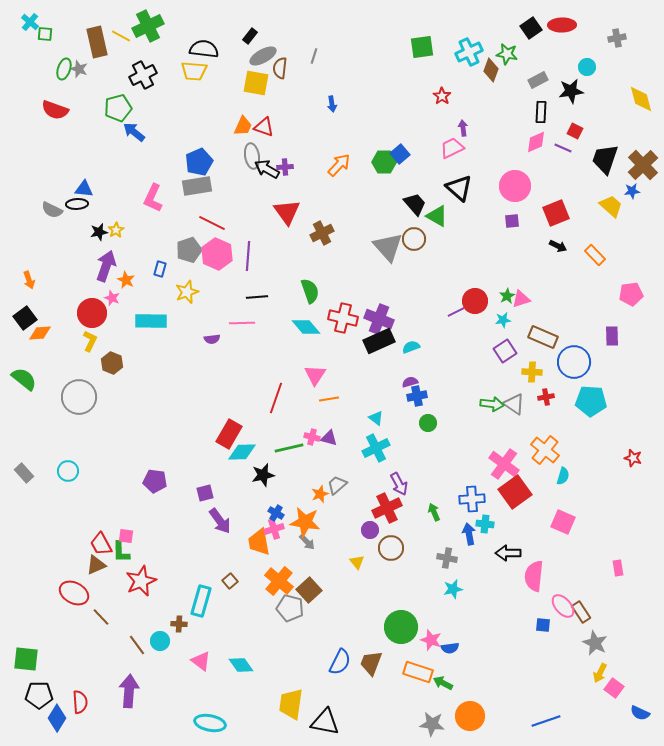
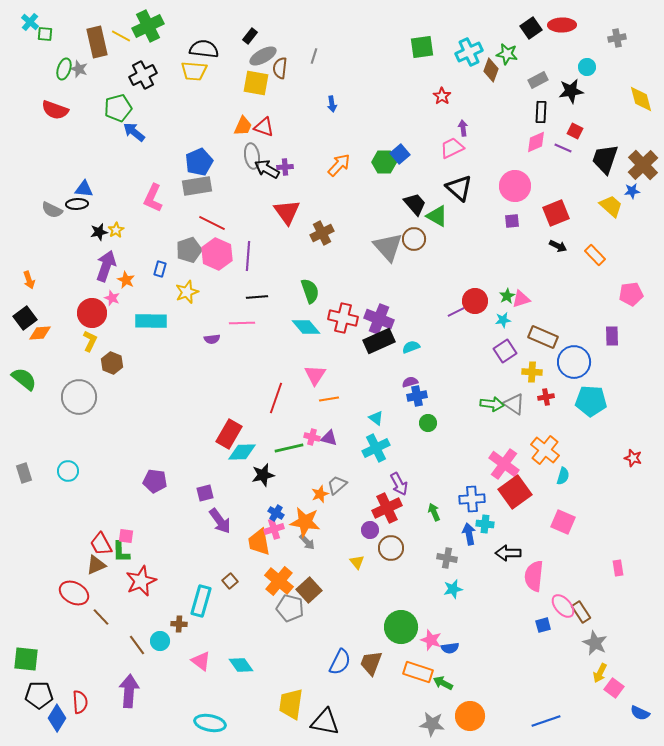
gray rectangle at (24, 473): rotated 24 degrees clockwise
blue square at (543, 625): rotated 21 degrees counterclockwise
